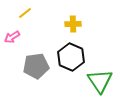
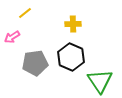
gray pentagon: moved 1 px left, 3 px up
